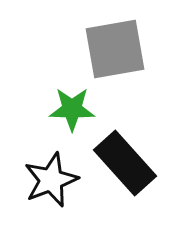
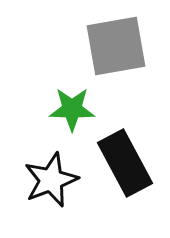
gray square: moved 1 px right, 3 px up
black rectangle: rotated 14 degrees clockwise
